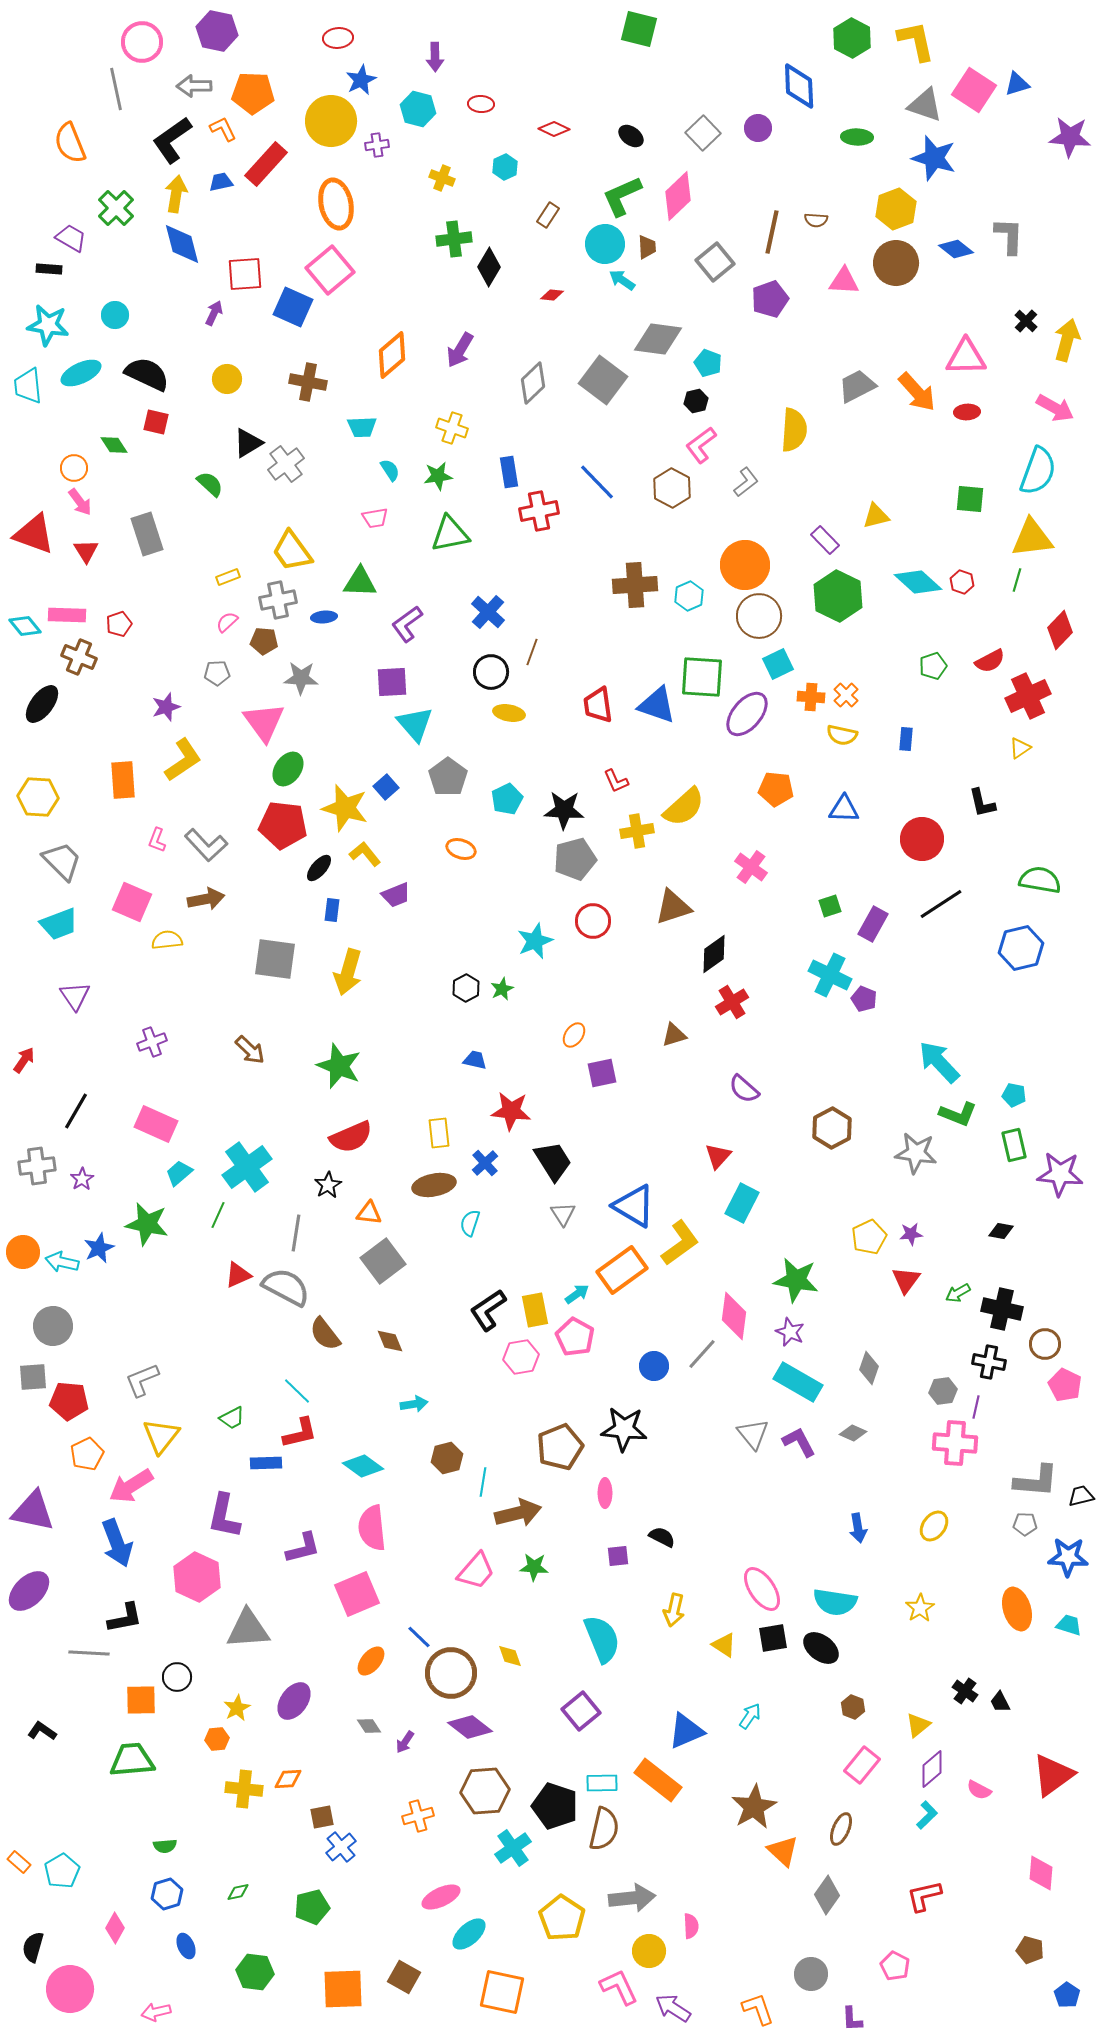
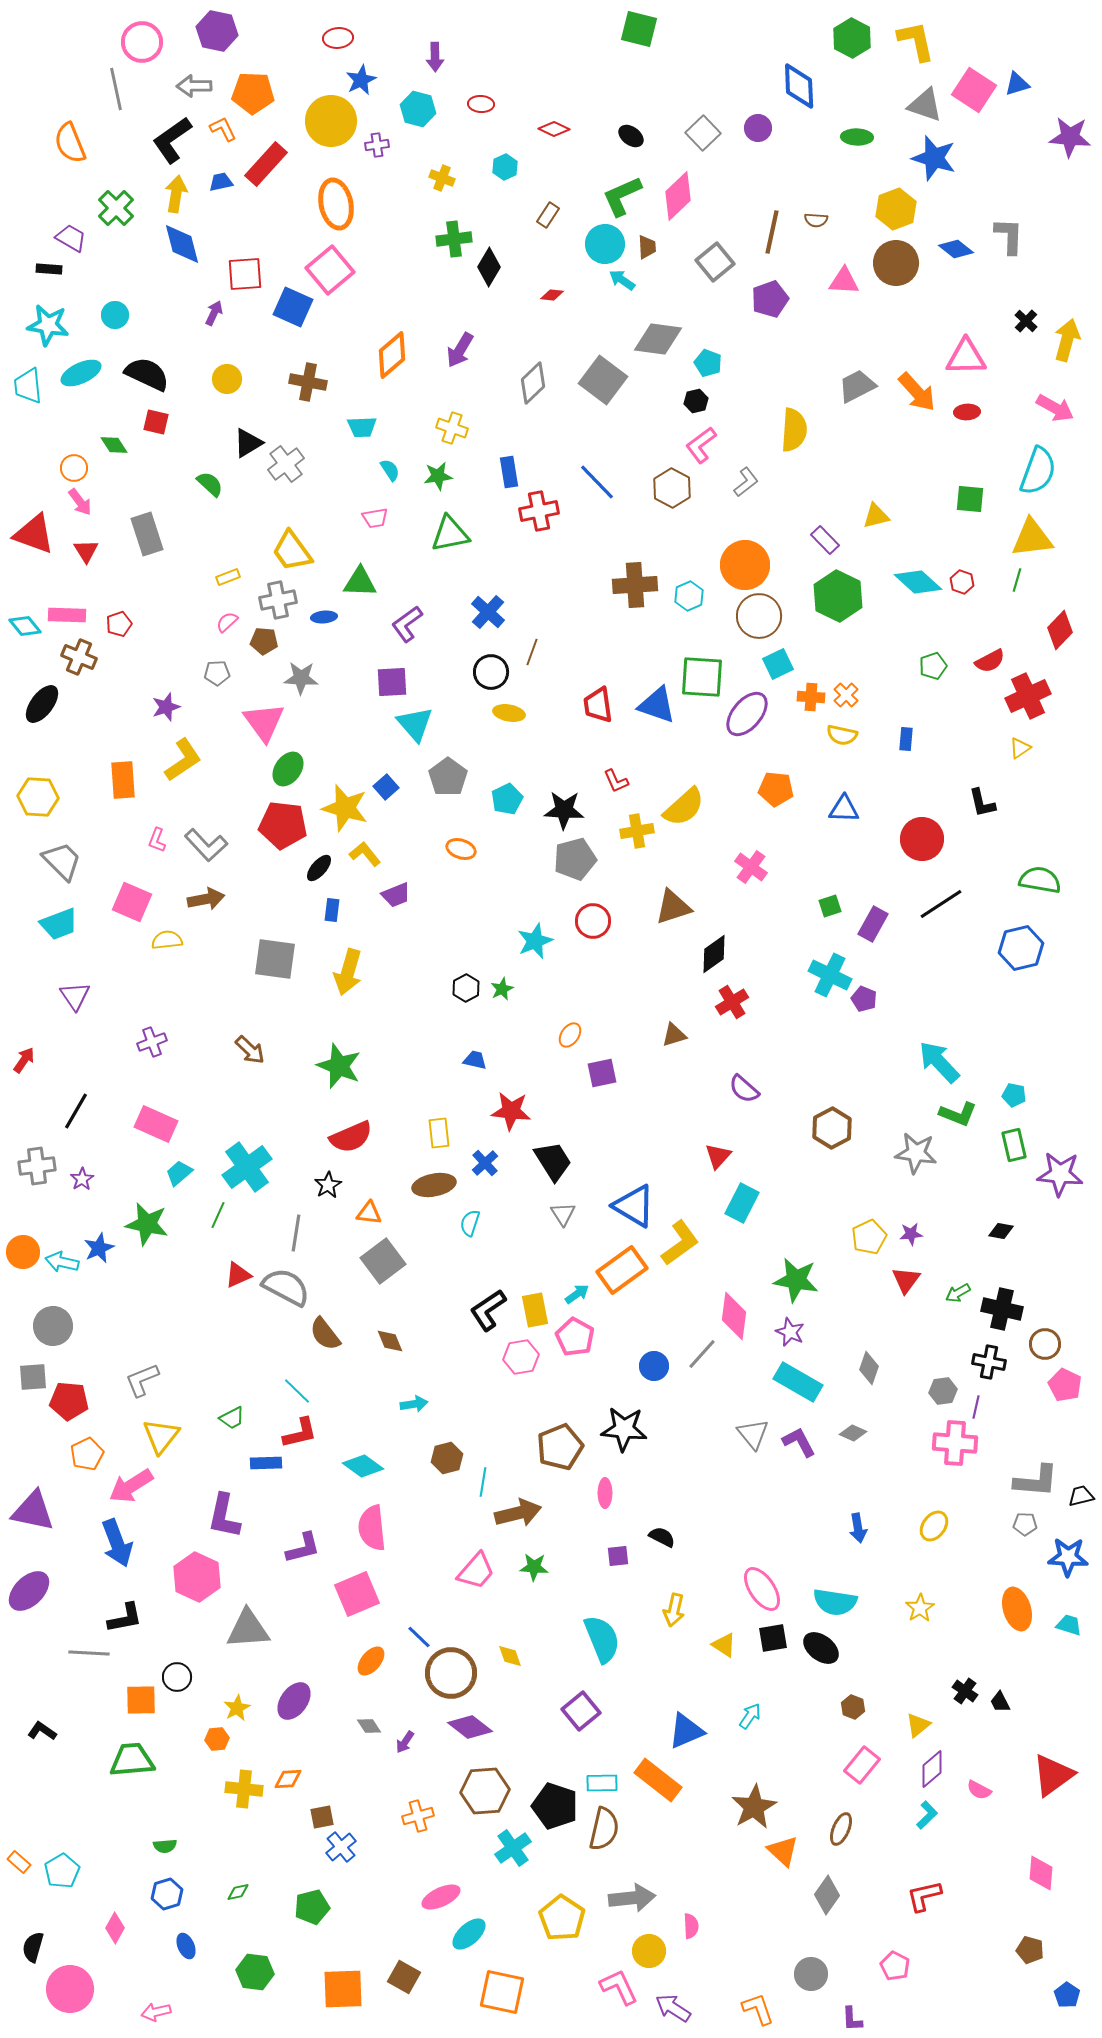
orange ellipse at (574, 1035): moved 4 px left
